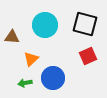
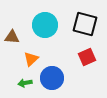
red square: moved 1 px left, 1 px down
blue circle: moved 1 px left
